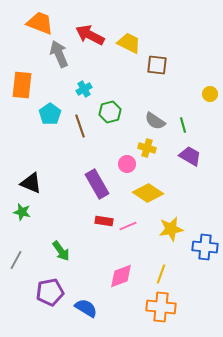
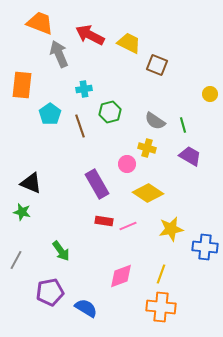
brown square: rotated 15 degrees clockwise
cyan cross: rotated 21 degrees clockwise
